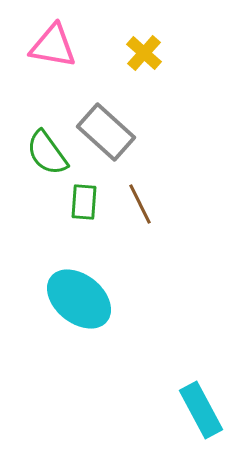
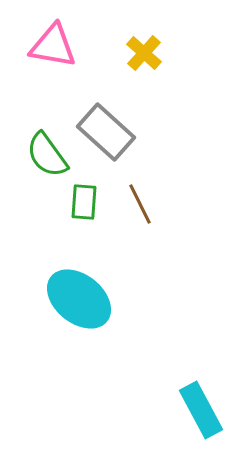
green semicircle: moved 2 px down
